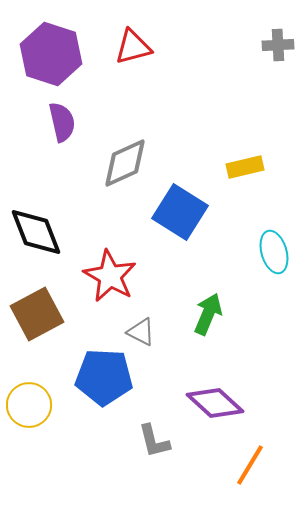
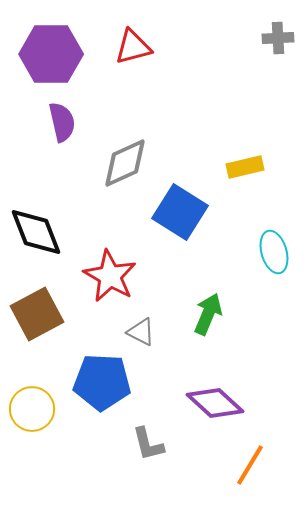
gray cross: moved 7 px up
purple hexagon: rotated 18 degrees counterclockwise
blue pentagon: moved 2 px left, 5 px down
yellow circle: moved 3 px right, 4 px down
gray L-shape: moved 6 px left, 3 px down
